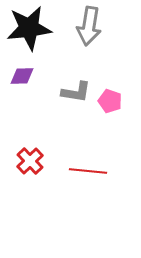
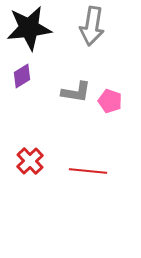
gray arrow: moved 3 px right
purple diamond: rotated 30 degrees counterclockwise
